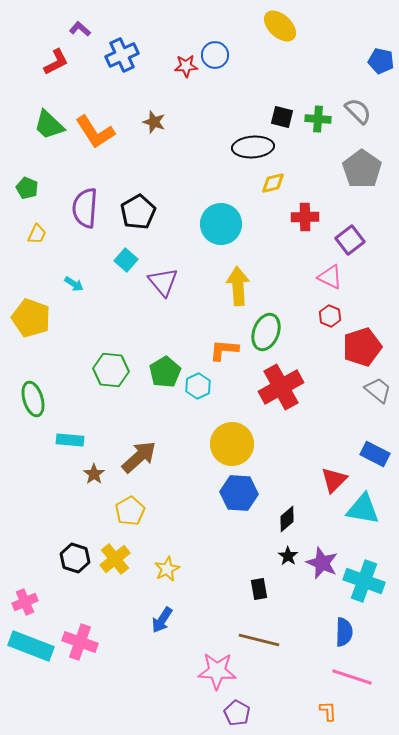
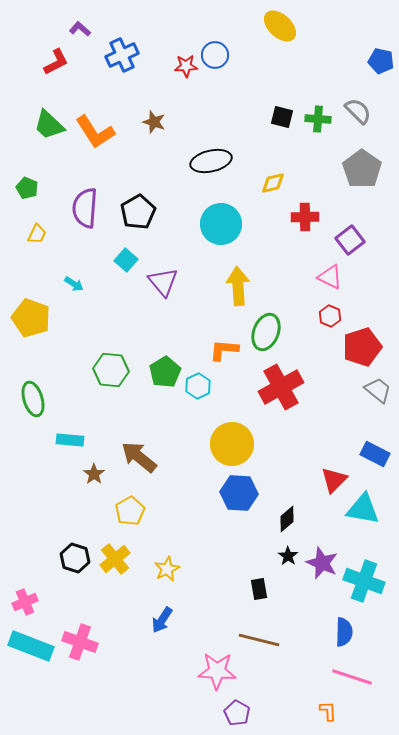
black ellipse at (253, 147): moved 42 px left, 14 px down; rotated 9 degrees counterclockwise
brown arrow at (139, 457): rotated 99 degrees counterclockwise
